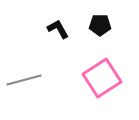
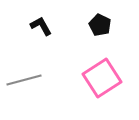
black pentagon: rotated 25 degrees clockwise
black L-shape: moved 17 px left, 3 px up
